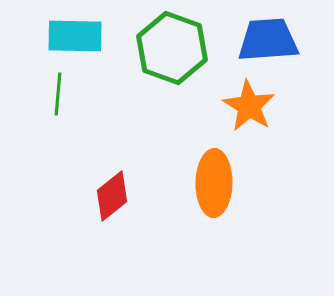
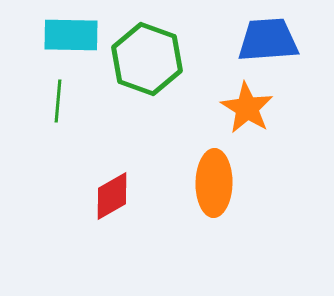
cyan rectangle: moved 4 px left, 1 px up
green hexagon: moved 25 px left, 11 px down
green line: moved 7 px down
orange star: moved 2 px left, 2 px down
red diamond: rotated 9 degrees clockwise
